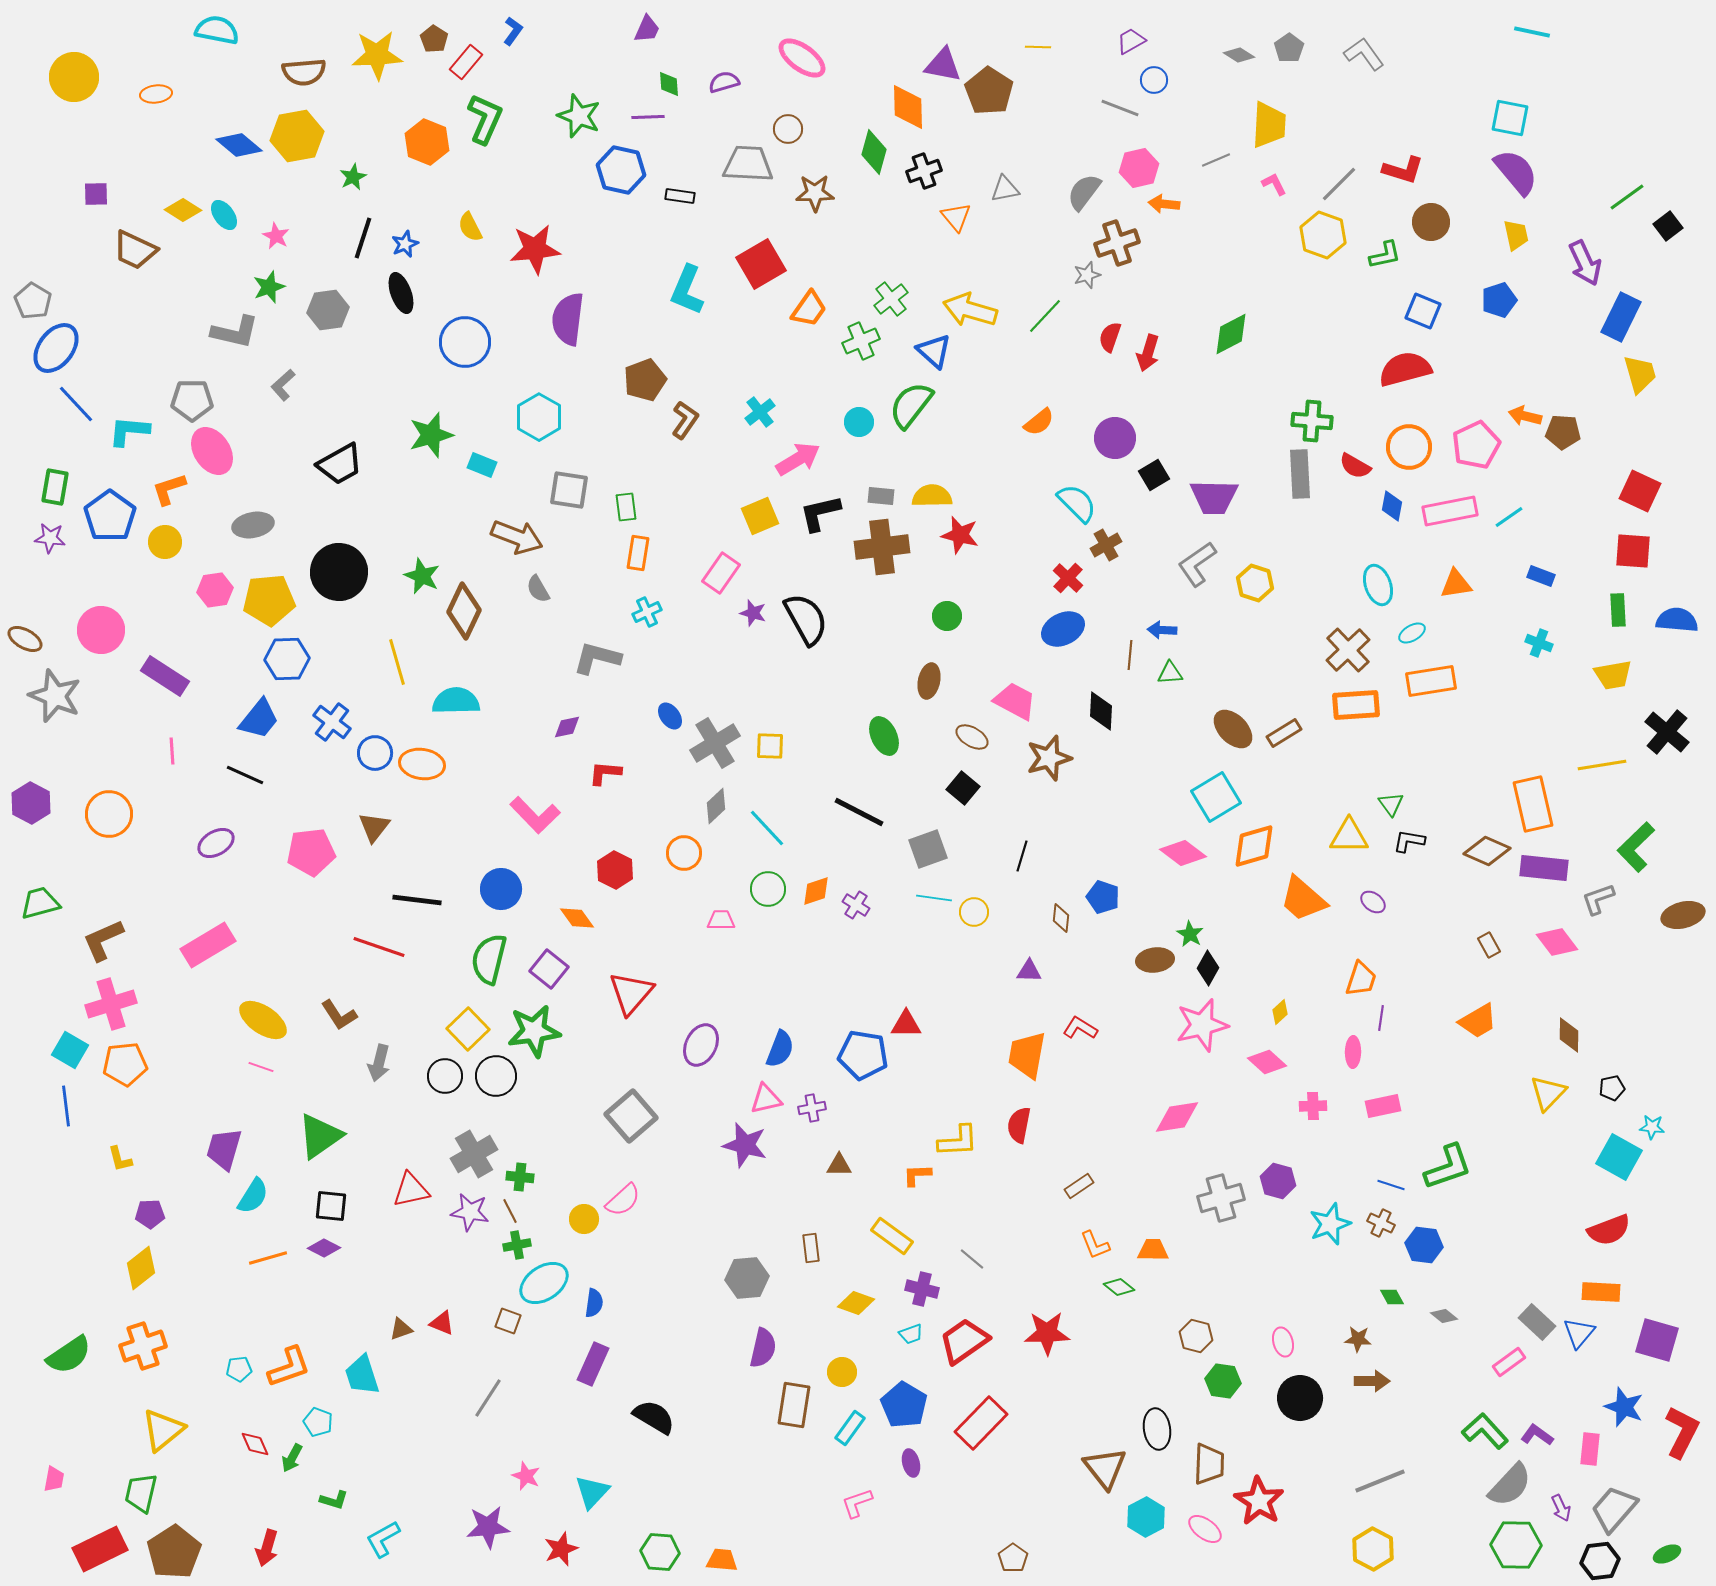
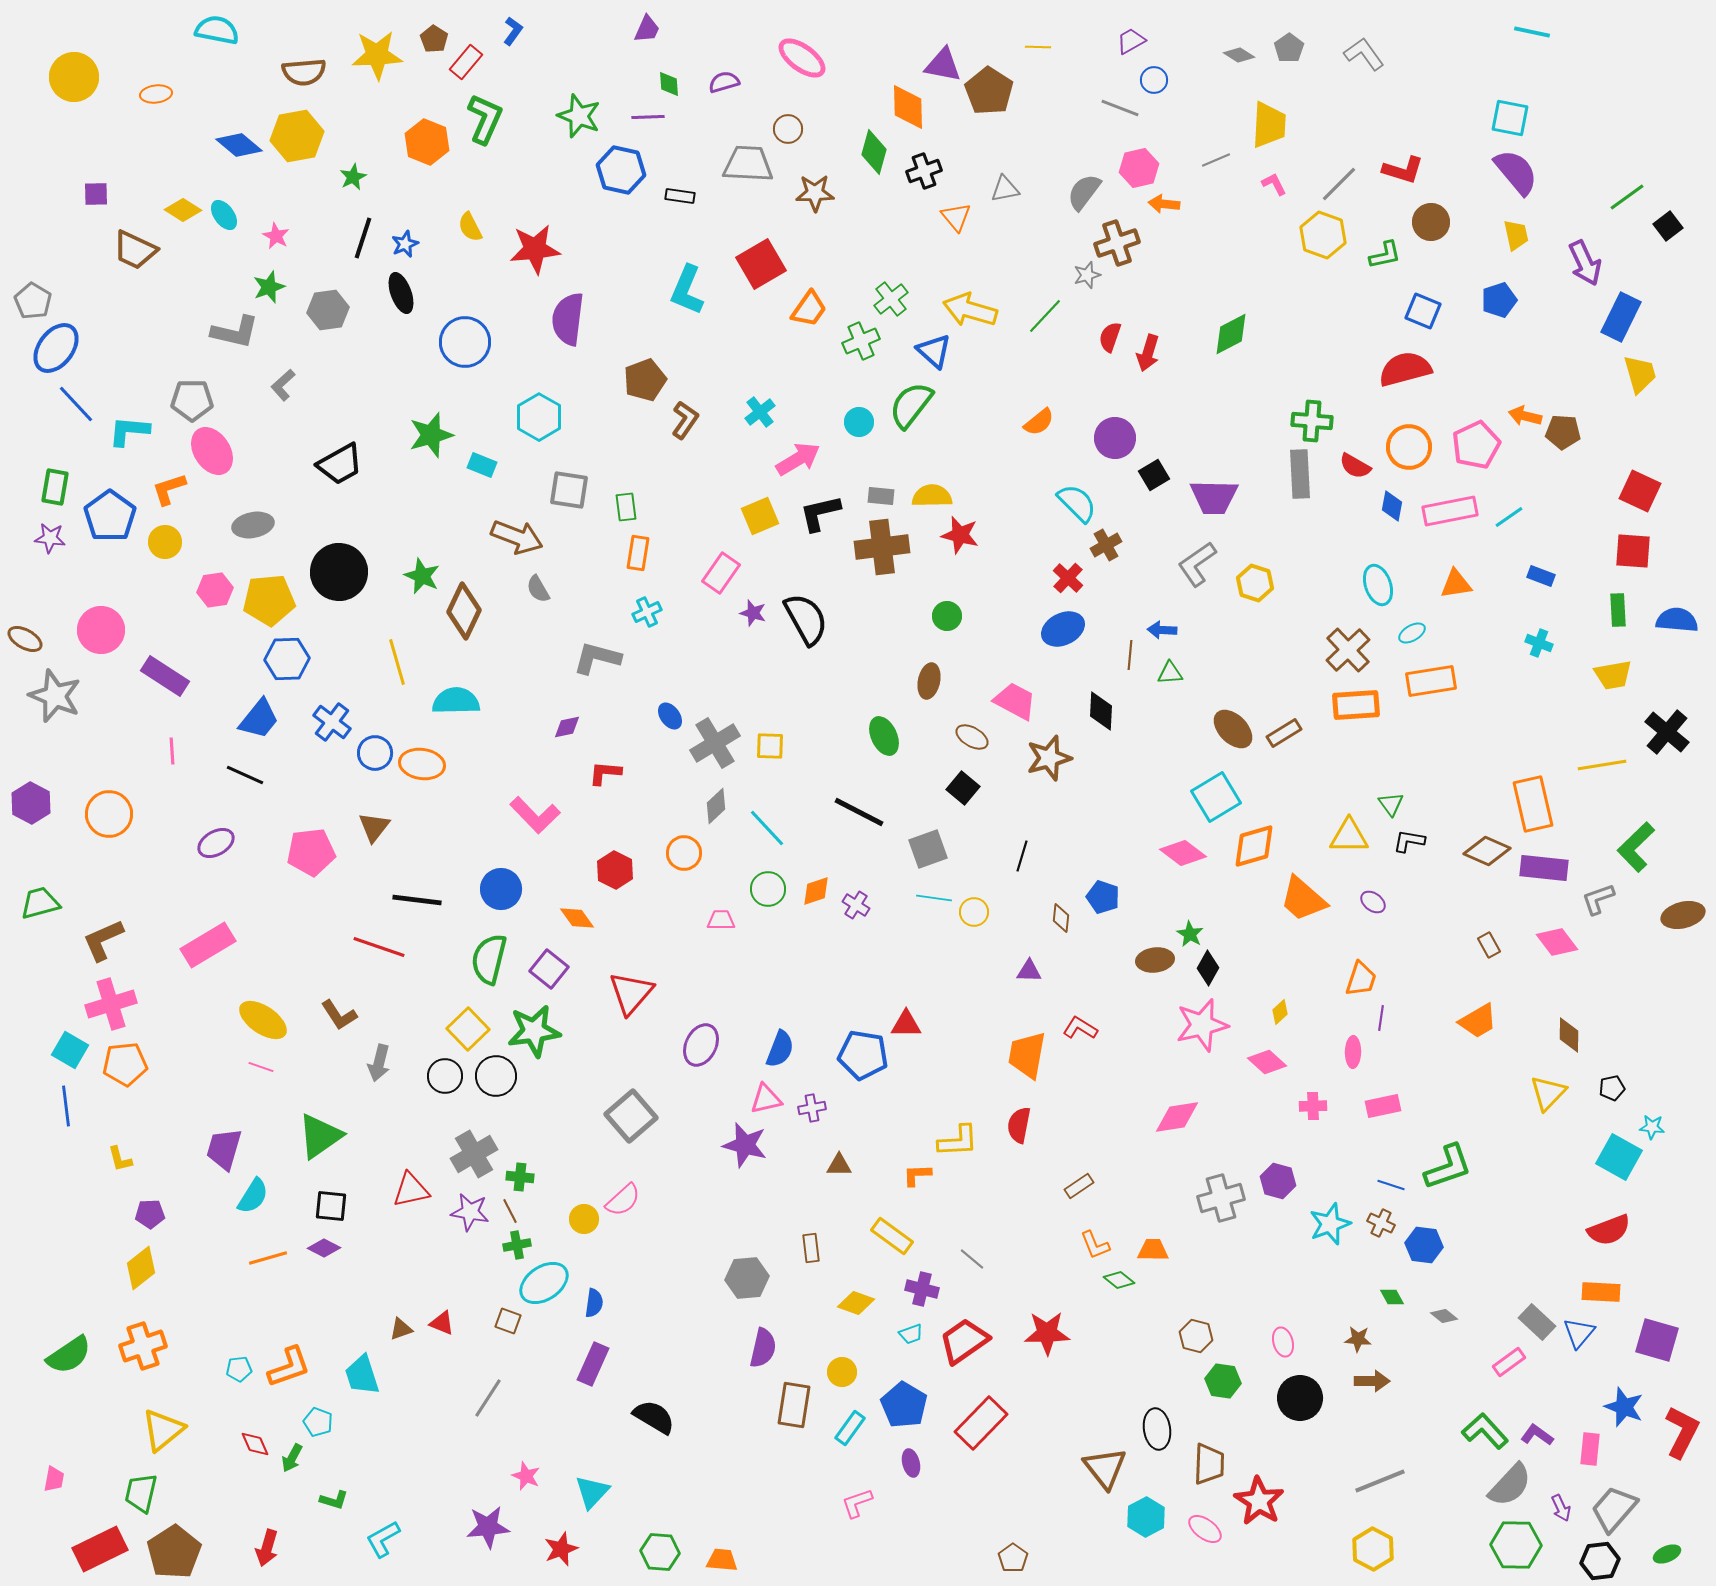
green diamond at (1119, 1287): moved 7 px up
